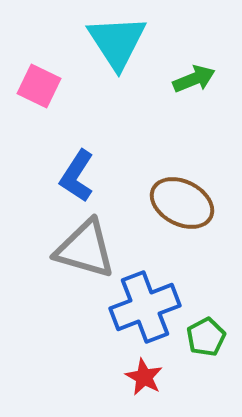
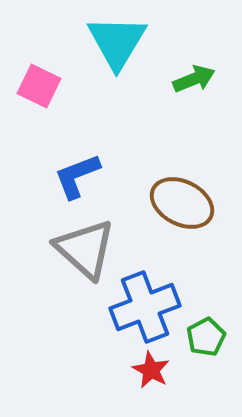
cyan triangle: rotated 4 degrees clockwise
blue L-shape: rotated 36 degrees clockwise
gray triangle: rotated 26 degrees clockwise
red star: moved 7 px right, 7 px up
